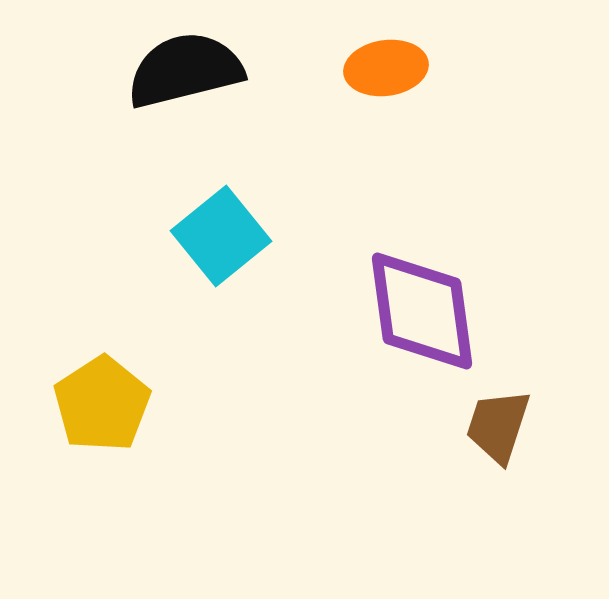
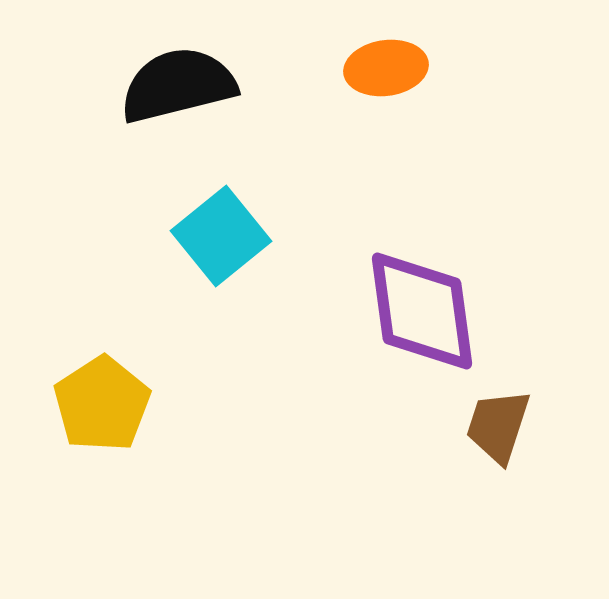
black semicircle: moved 7 px left, 15 px down
